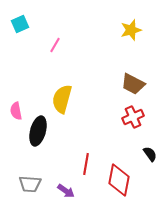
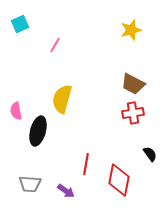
red cross: moved 4 px up; rotated 15 degrees clockwise
